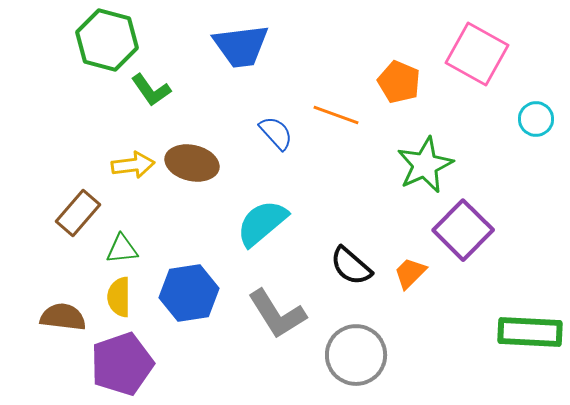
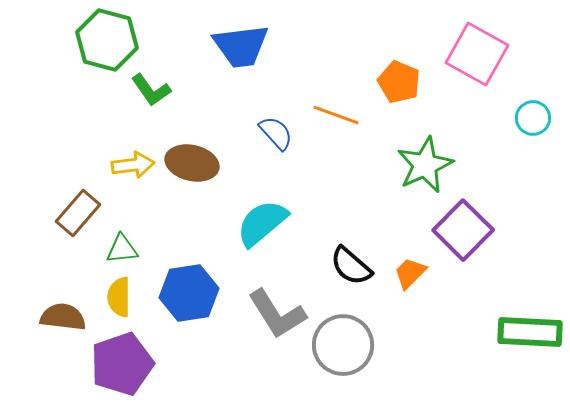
cyan circle: moved 3 px left, 1 px up
gray circle: moved 13 px left, 10 px up
